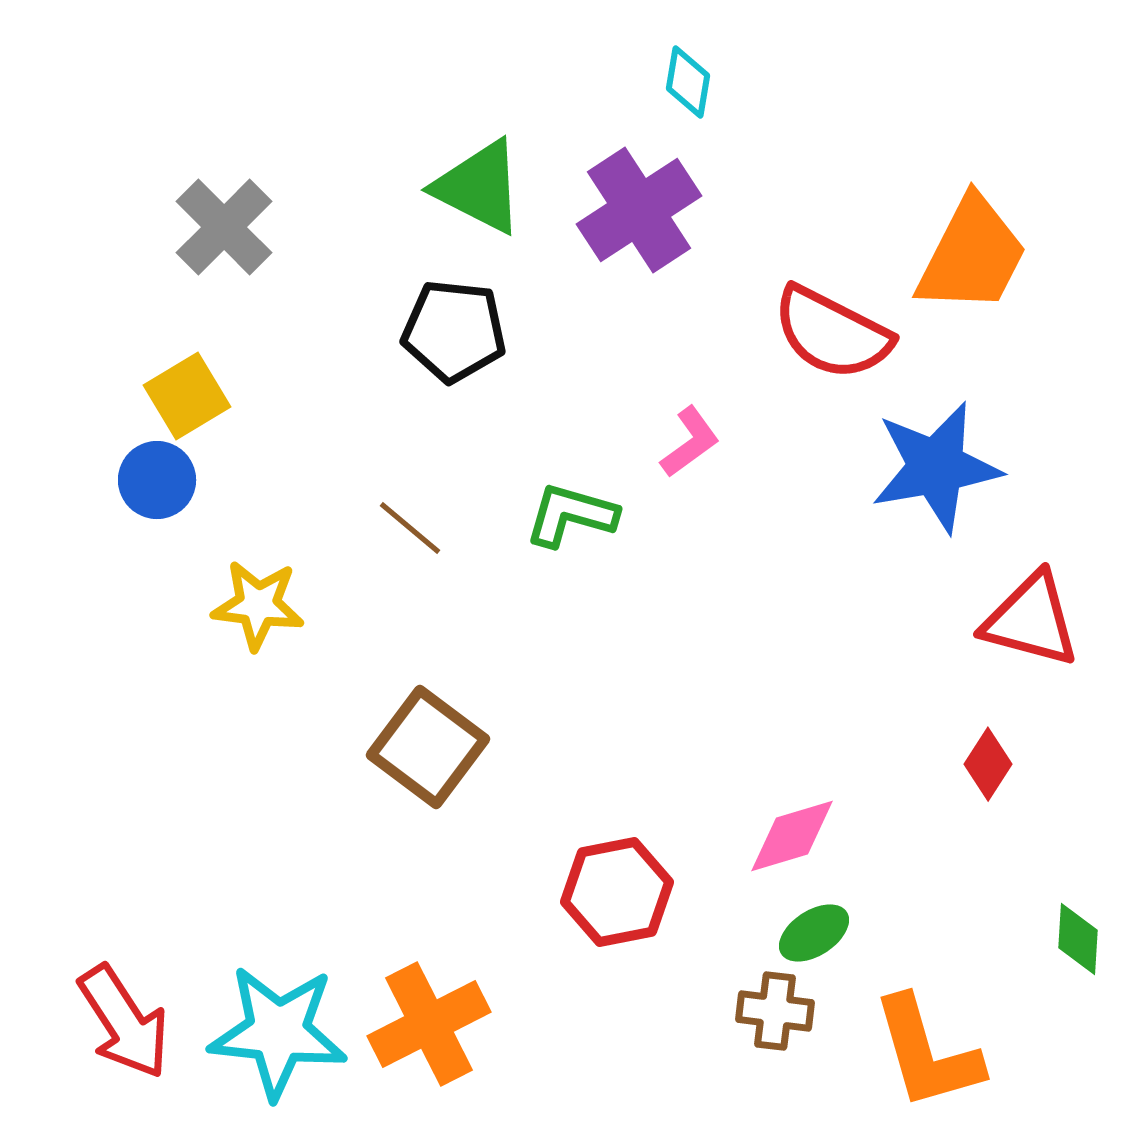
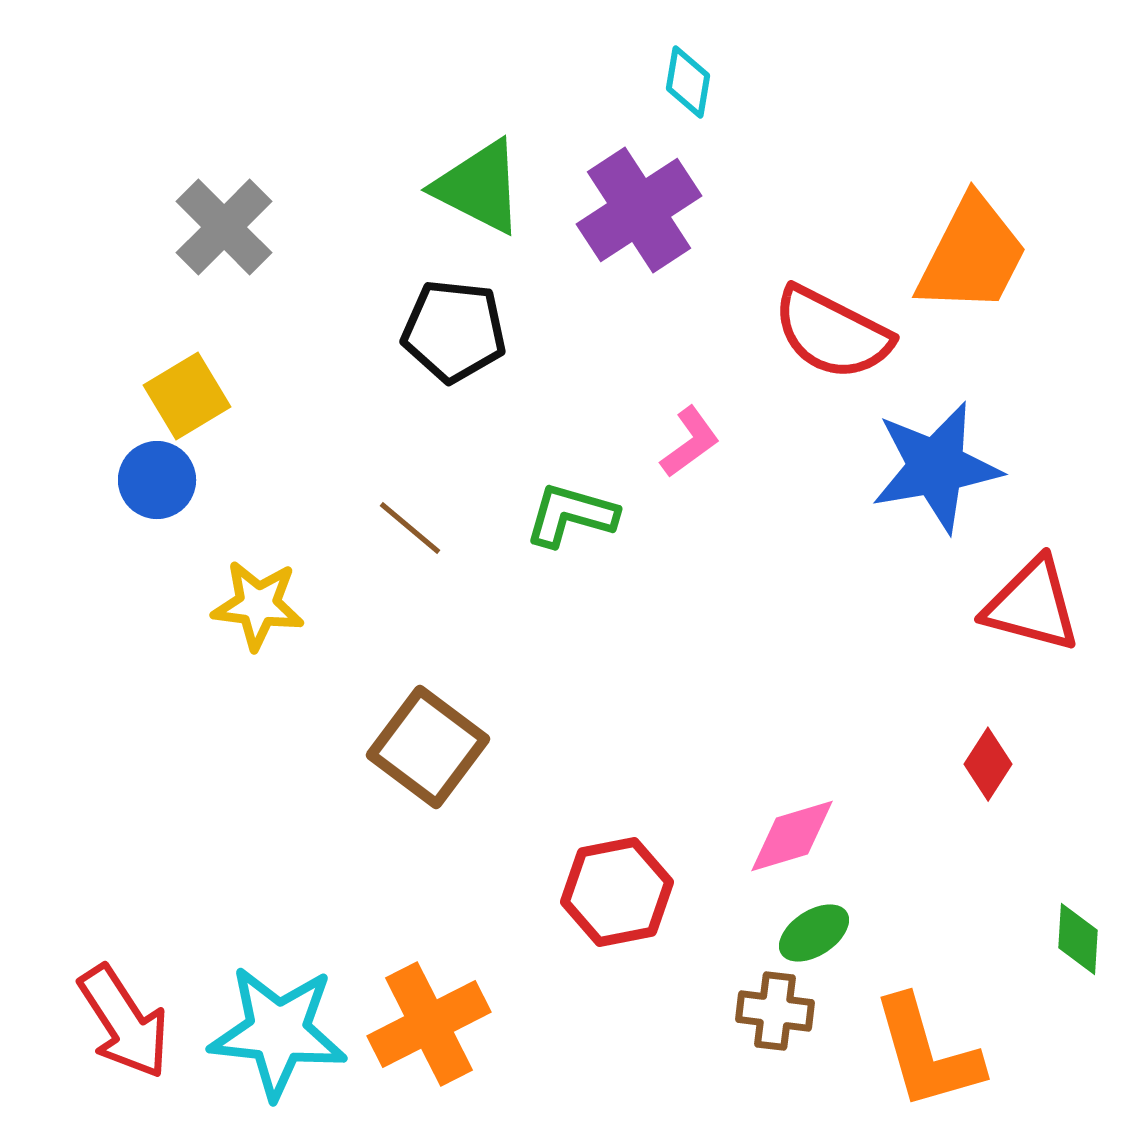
red triangle: moved 1 px right, 15 px up
